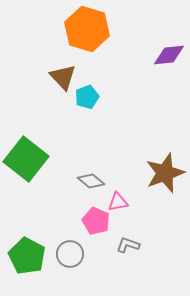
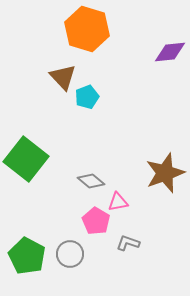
purple diamond: moved 1 px right, 3 px up
pink pentagon: rotated 8 degrees clockwise
gray L-shape: moved 2 px up
